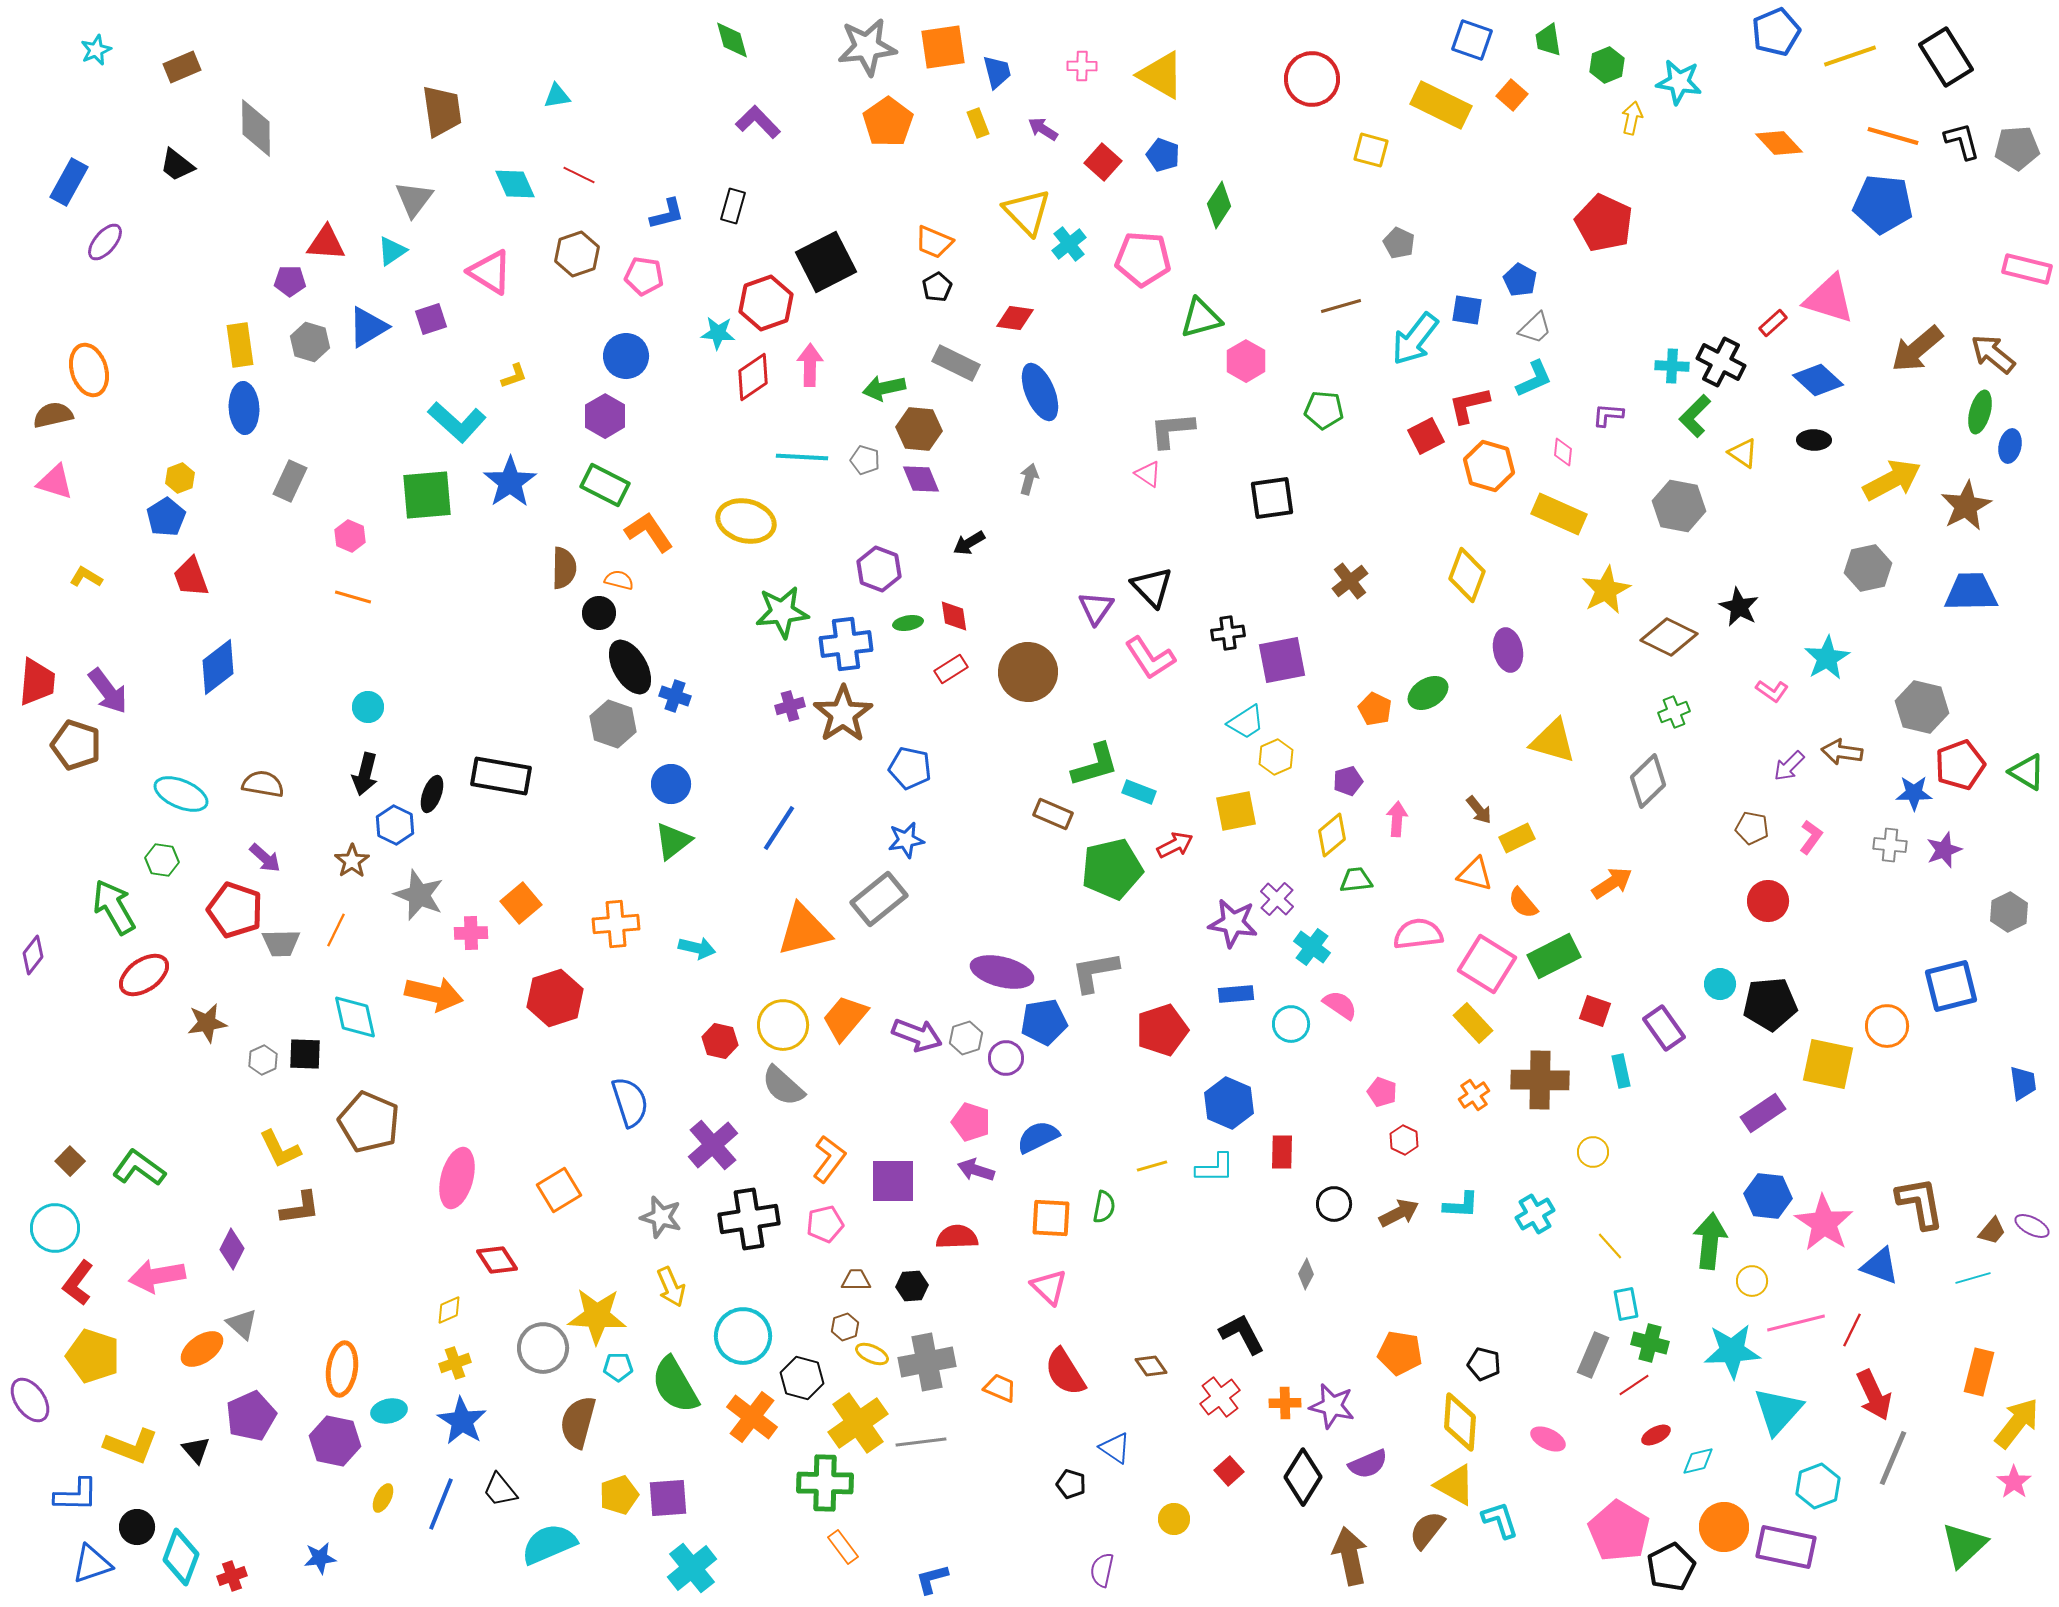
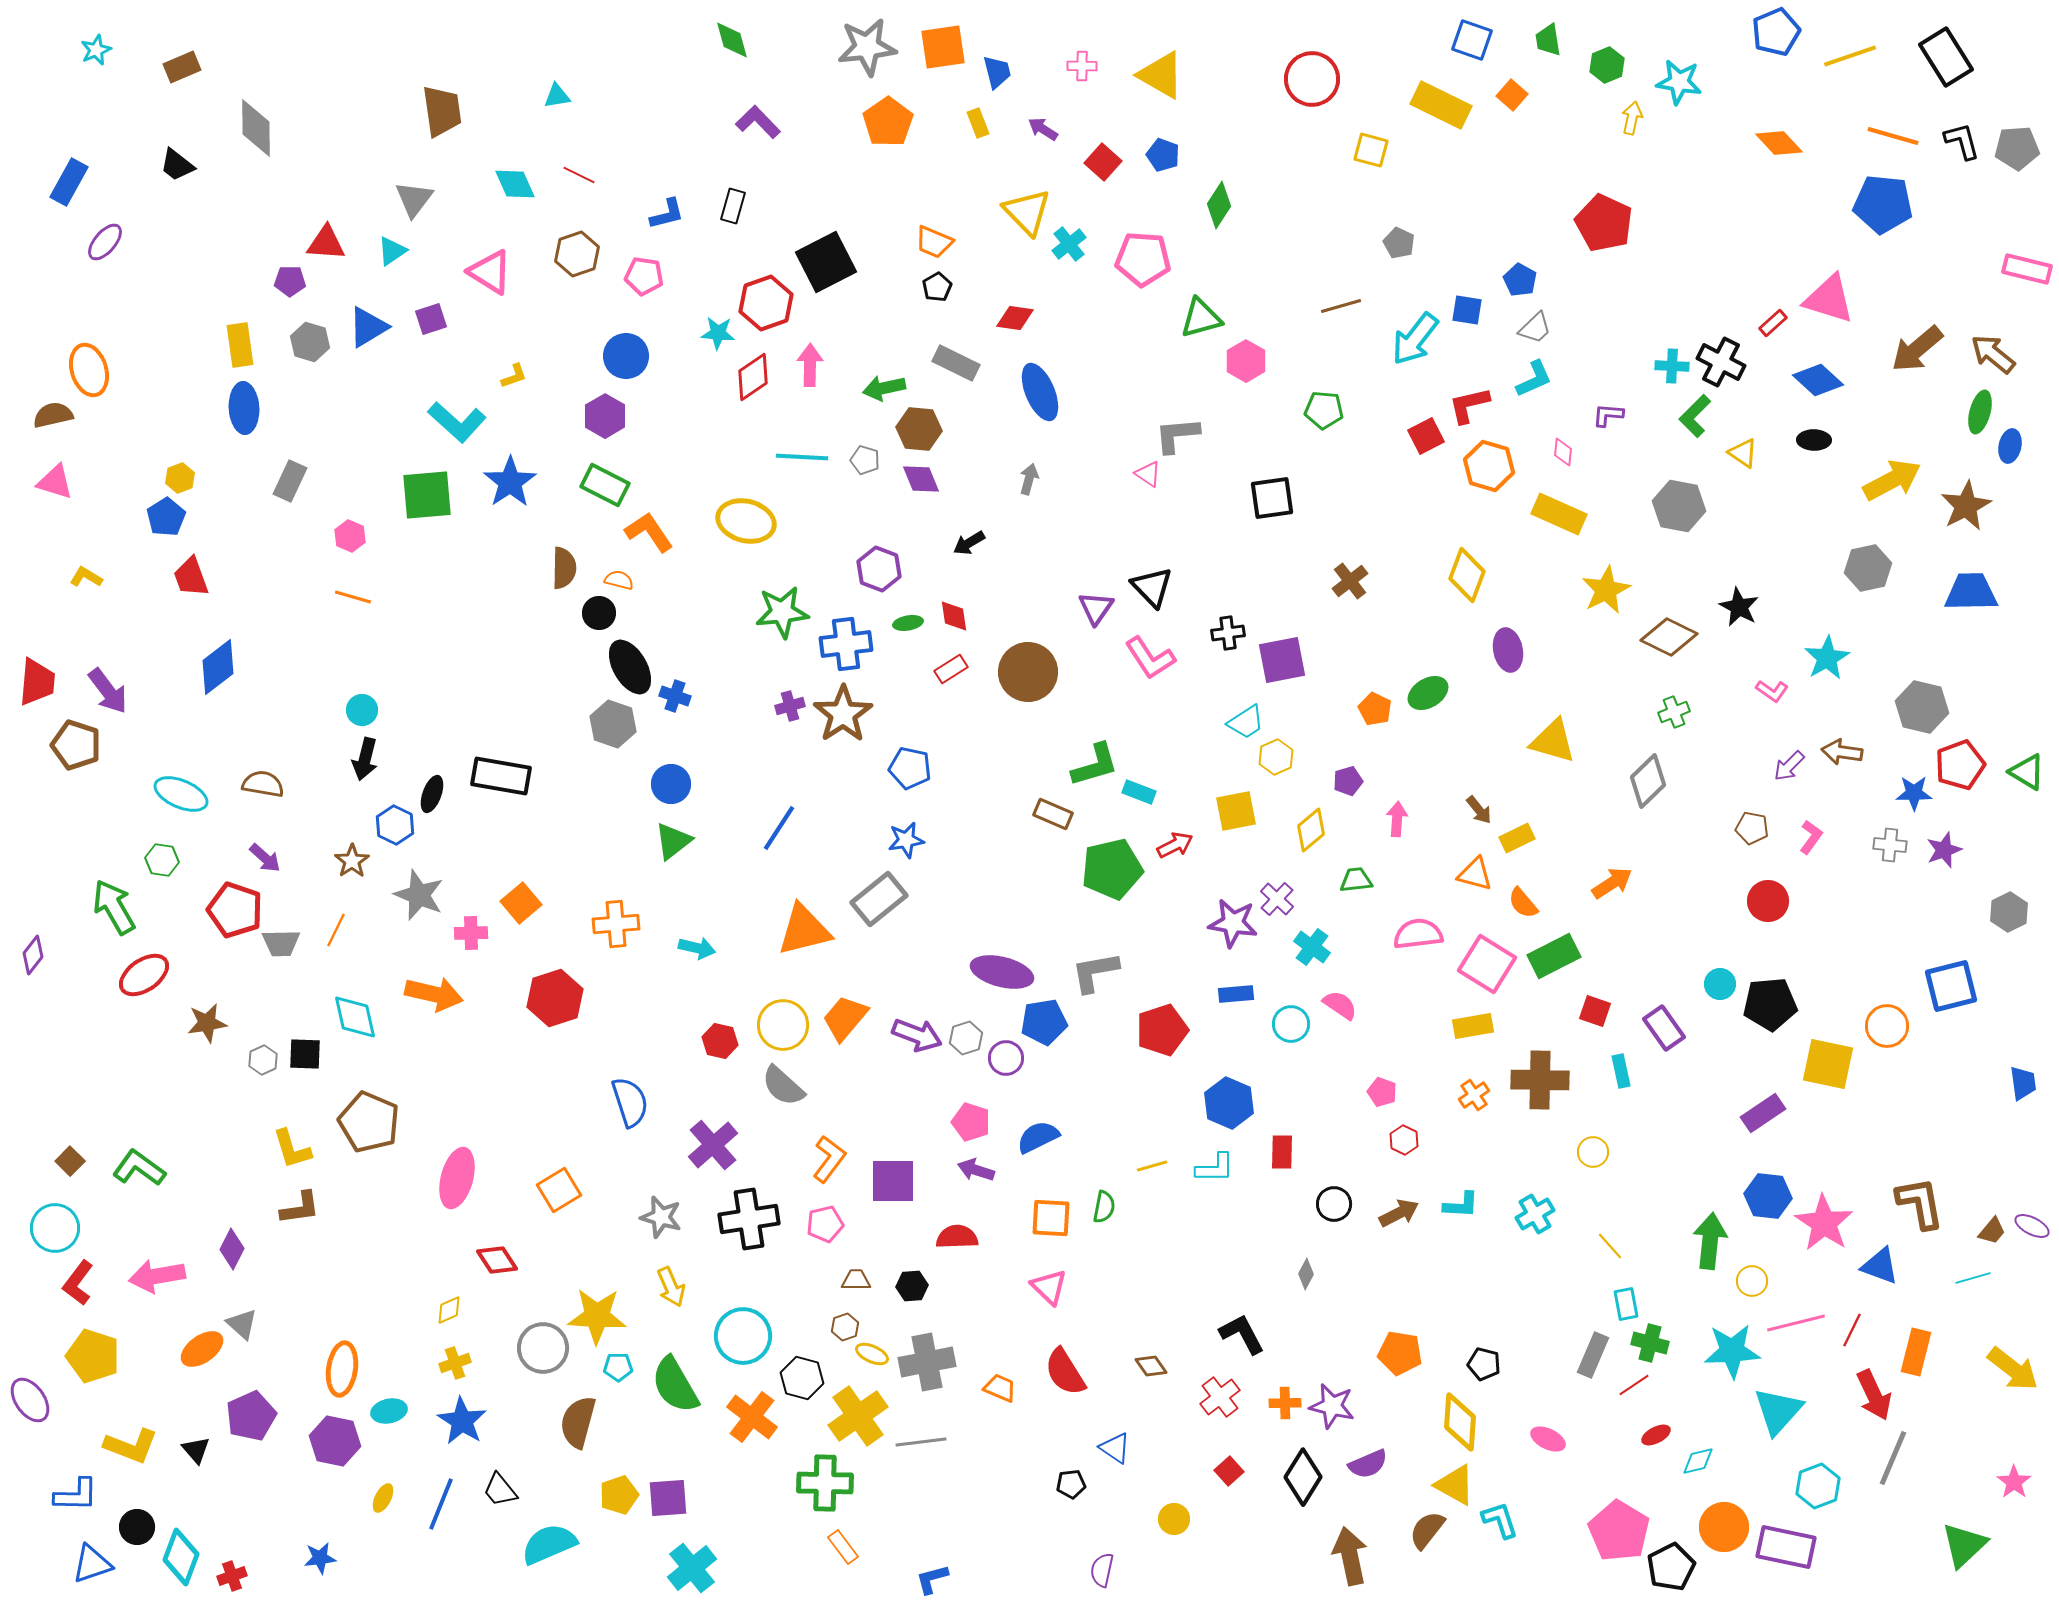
gray L-shape at (1172, 430): moved 5 px right, 5 px down
cyan circle at (368, 707): moved 6 px left, 3 px down
black arrow at (365, 774): moved 15 px up
yellow diamond at (1332, 835): moved 21 px left, 5 px up
yellow rectangle at (1473, 1023): moved 3 px down; rotated 57 degrees counterclockwise
yellow L-shape at (280, 1149): moved 12 px right; rotated 9 degrees clockwise
orange rectangle at (1979, 1372): moved 63 px left, 20 px up
yellow cross at (858, 1423): moved 7 px up
yellow arrow at (2017, 1423): moved 4 px left, 54 px up; rotated 90 degrees clockwise
black pentagon at (1071, 1484): rotated 24 degrees counterclockwise
